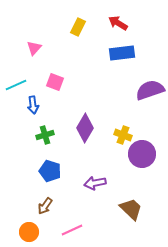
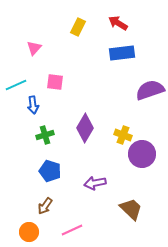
pink square: rotated 12 degrees counterclockwise
